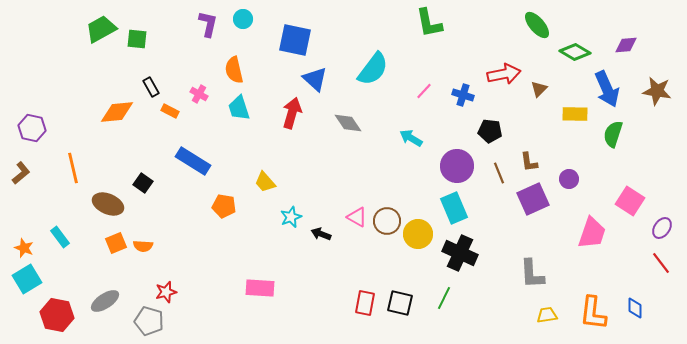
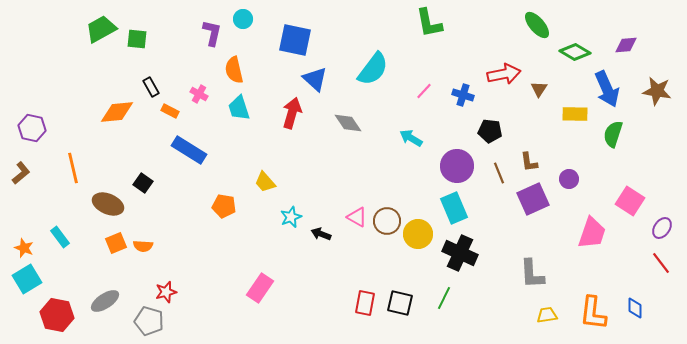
purple L-shape at (208, 24): moved 4 px right, 9 px down
brown triangle at (539, 89): rotated 12 degrees counterclockwise
blue rectangle at (193, 161): moved 4 px left, 11 px up
pink rectangle at (260, 288): rotated 60 degrees counterclockwise
